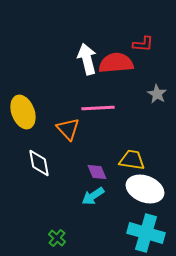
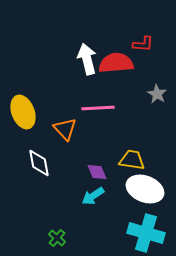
orange triangle: moved 3 px left
